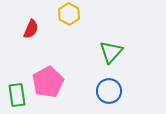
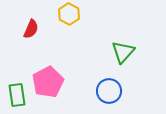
green triangle: moved 12 px right
